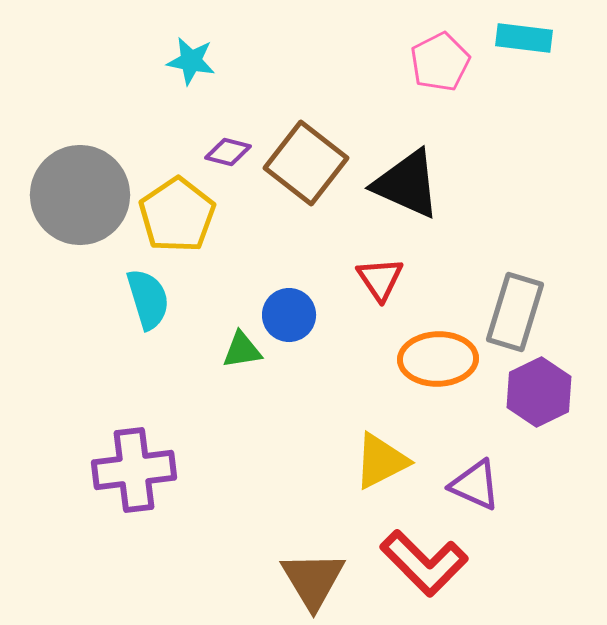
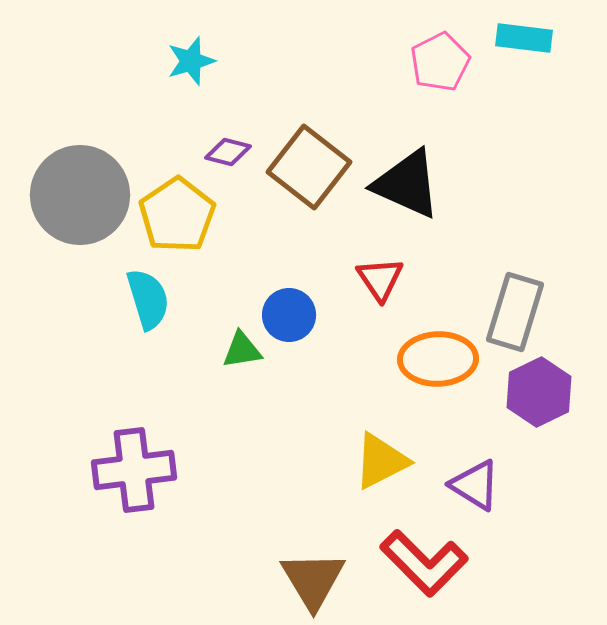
cyan star: rotated 27 degrees counterclockwise
brown square: moved 3 px right, 4 px down
purple triangle: rotated 8 degrees clockwise
